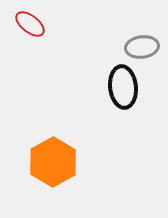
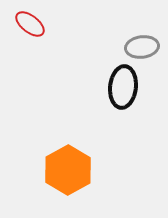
black ellipse: rotated 12 degrees clockwise
orange hexagon: moved 15 px right, 8 px down
